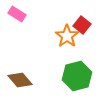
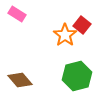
orange star: moved 2 px left, 1 px up
